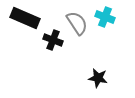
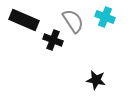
black rectangle: moved 1 px left, 2 px down
gray semicircle: moved 4 px left, 2 px up
black star: moved 2 px left, 2 px down
